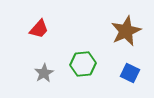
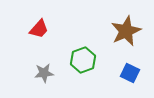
green hexagon: moved 4 px up; rotated 15 degrees counterclockwise
gray star: rotated 24 degrees clockwise
